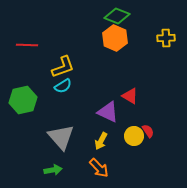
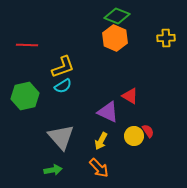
green hexagon: moved 2 px right, 4 px up
